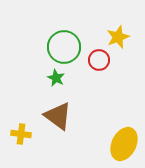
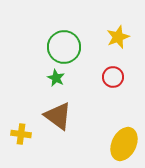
red circle: moved 14 px right, 17 px down
